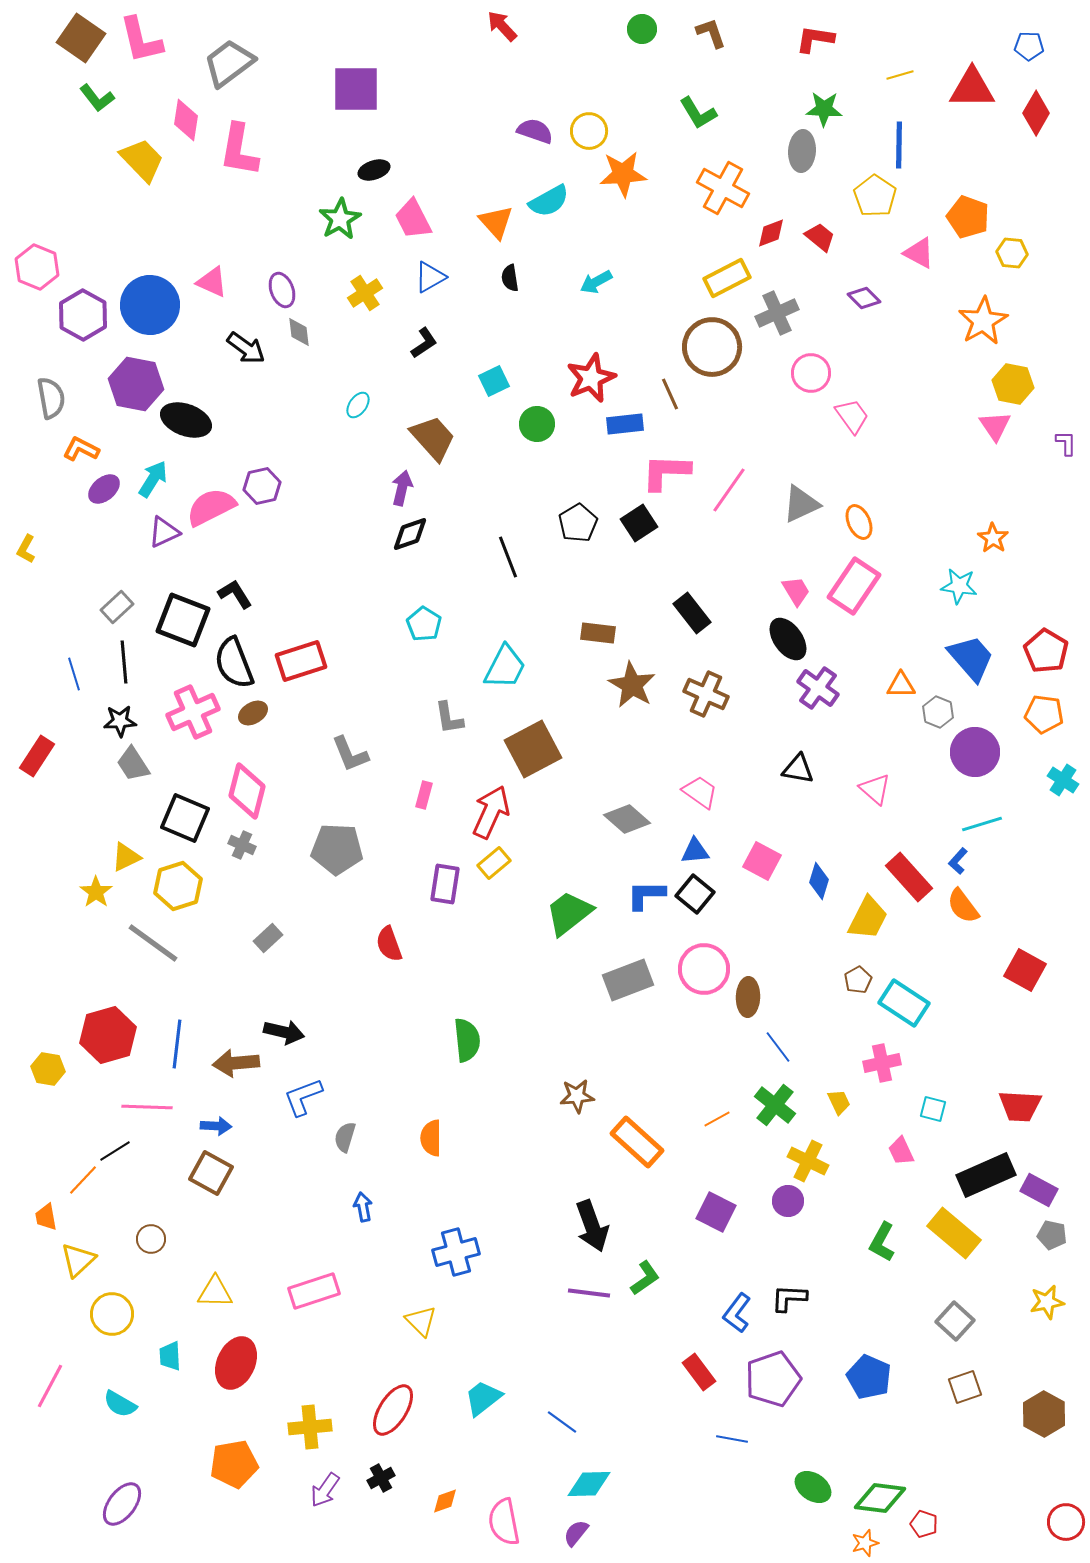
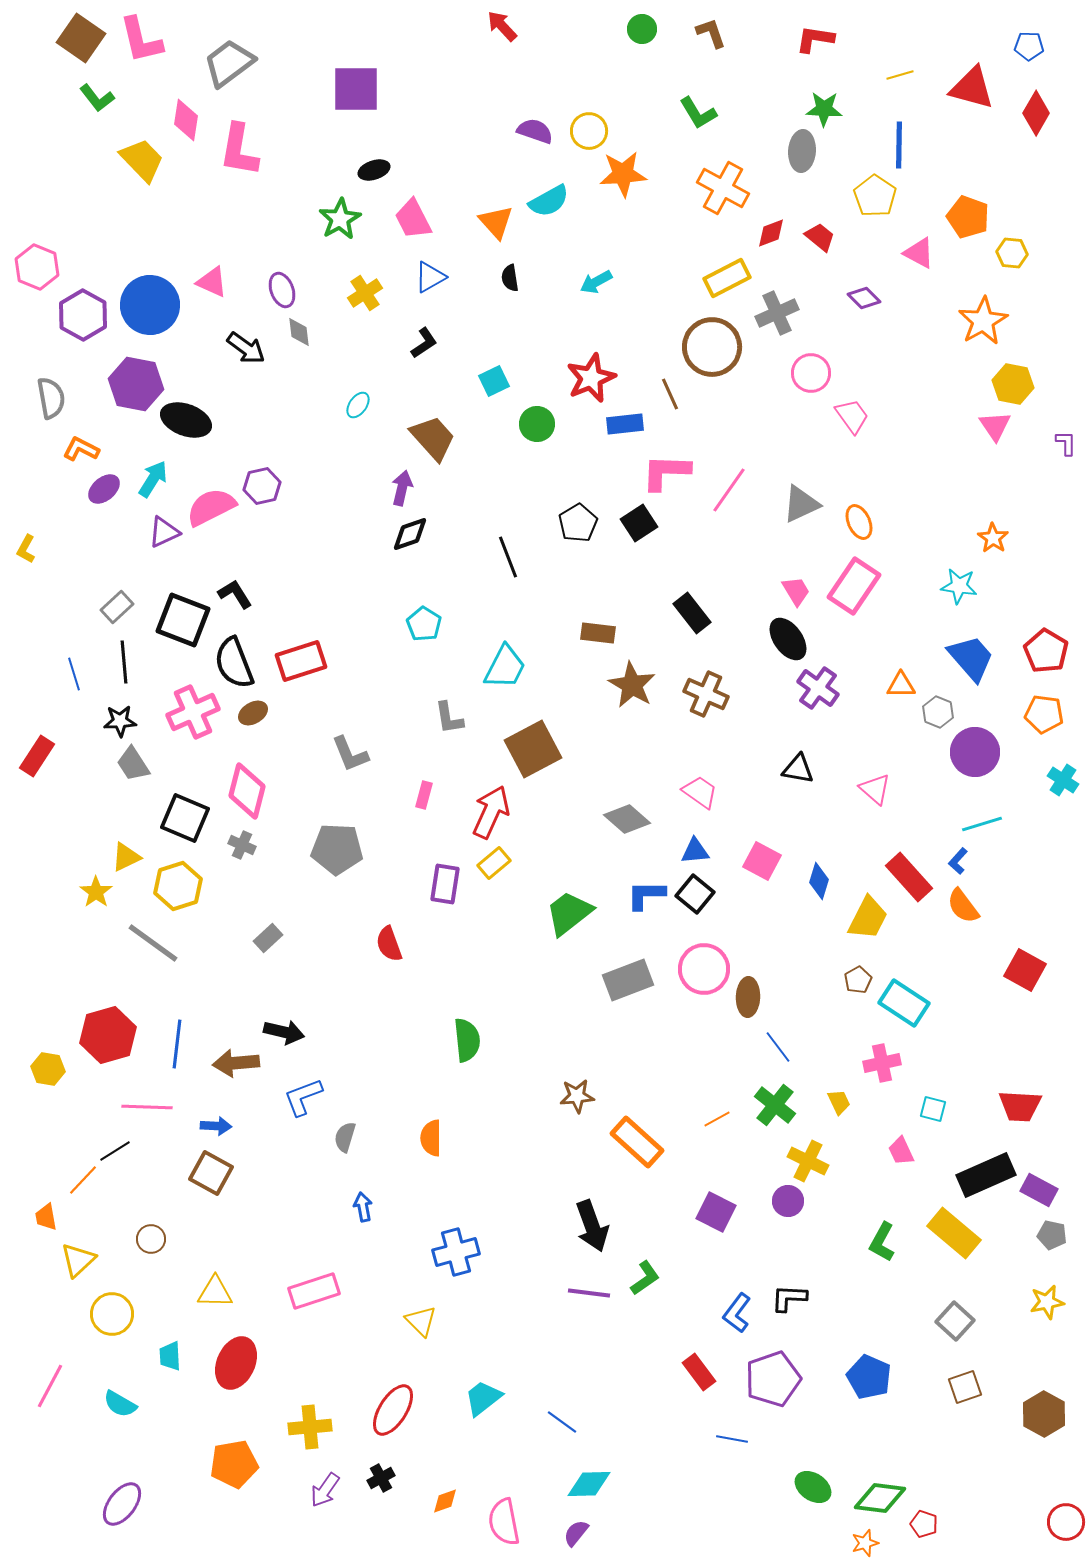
red triangle at (972, 88): rotated 15 degrees clockwise
